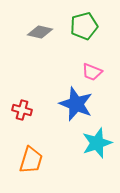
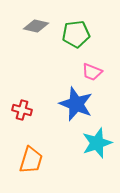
green pentagon: moved 8 px left, 8 px down; rotated 8 degrees clockwise
gray diamond: moved 4 px left, 6 px up
